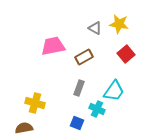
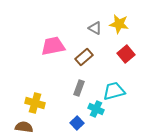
brown rectangle: rotated 12 degrees counterclockwise
cyan trapezoid: rotated 140 degrees counterclockwise
cyan cross: moved 1 px left
blue square: rotated 24 degrees clockwise
brown semicircle: moved 1 px up; rotated 18 degrees clockwise
